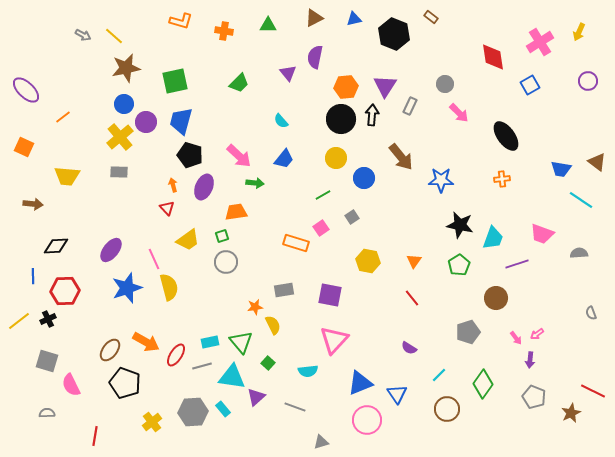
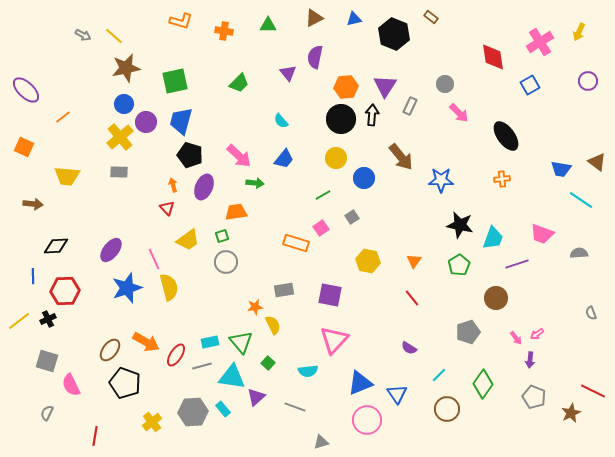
gray semicircle at (47, 413): rotated 63 degrees counterclockwise
